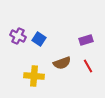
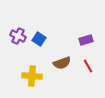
yellow cross: moved 2 px left
